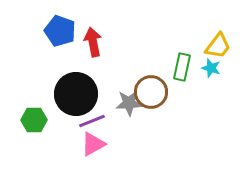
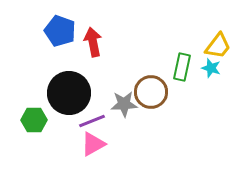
black circle: moved 7 px left, 1 px up
gray star: moved 5 px left, 1 px down
